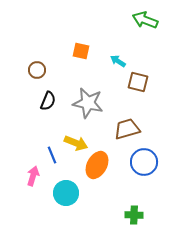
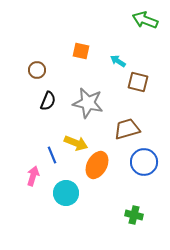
green cross: rotated 12 degrees clockwise
